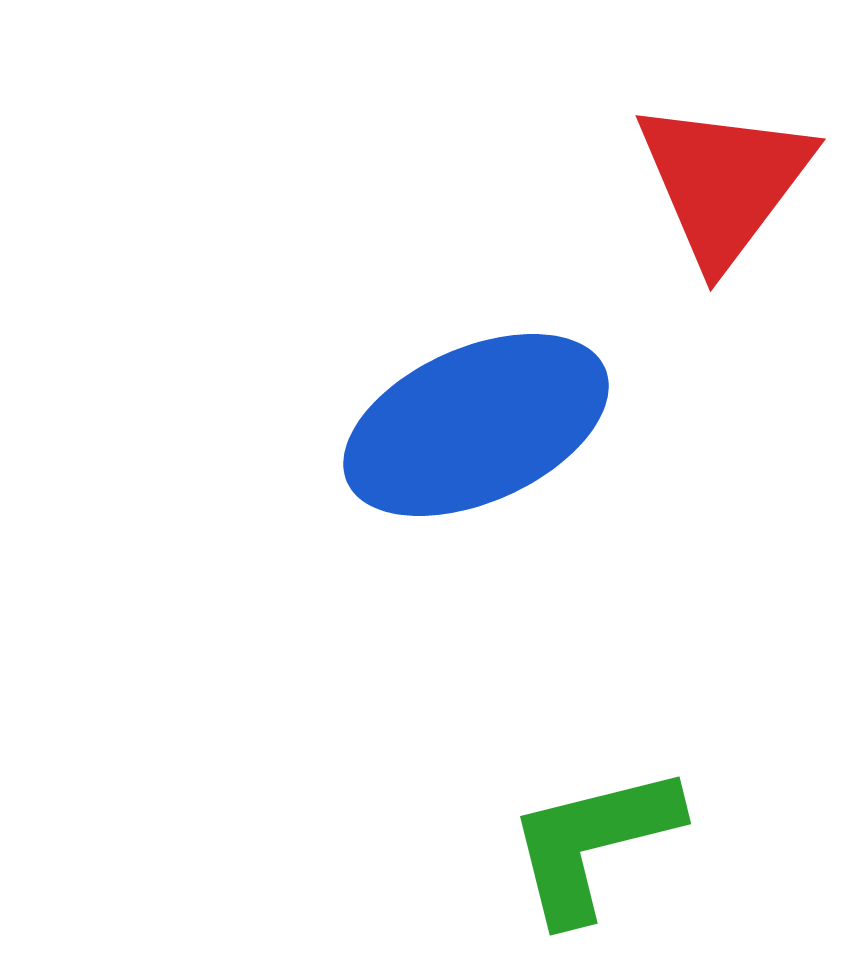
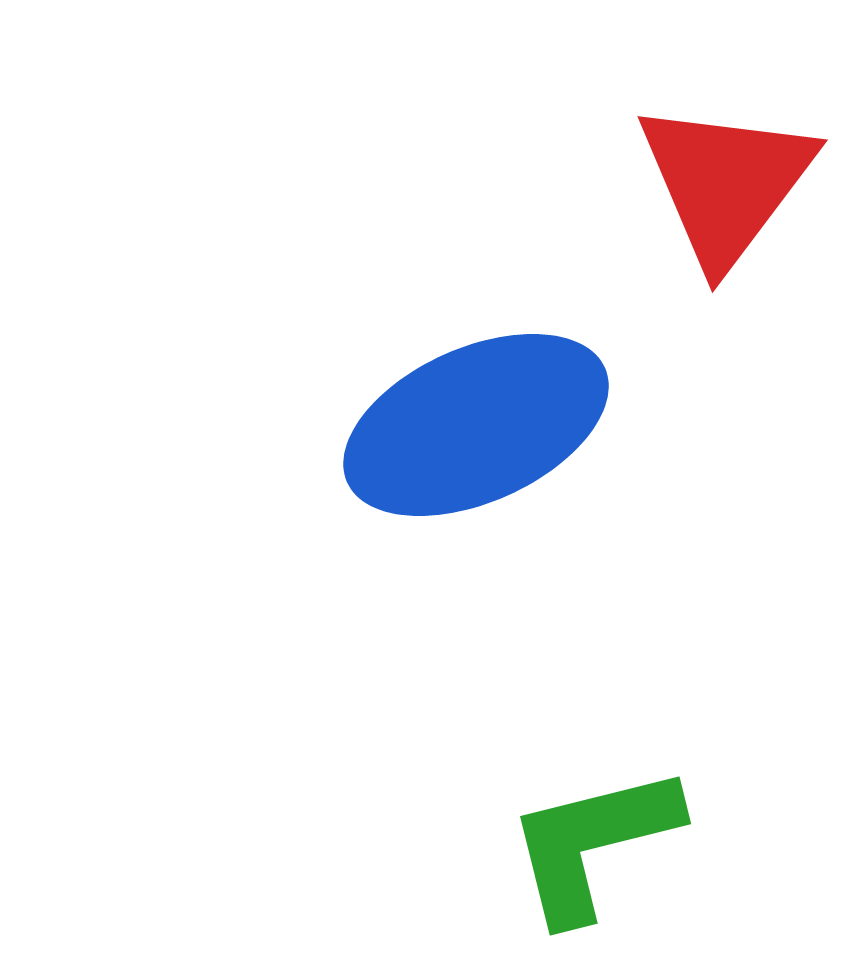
red triangle: moved 2 px right, 1 px down
